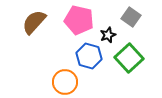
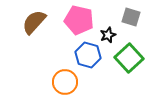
gray square: rotated 18 degrees counterclockwise
blue hexagon: moved 1 px left, 1 px up
